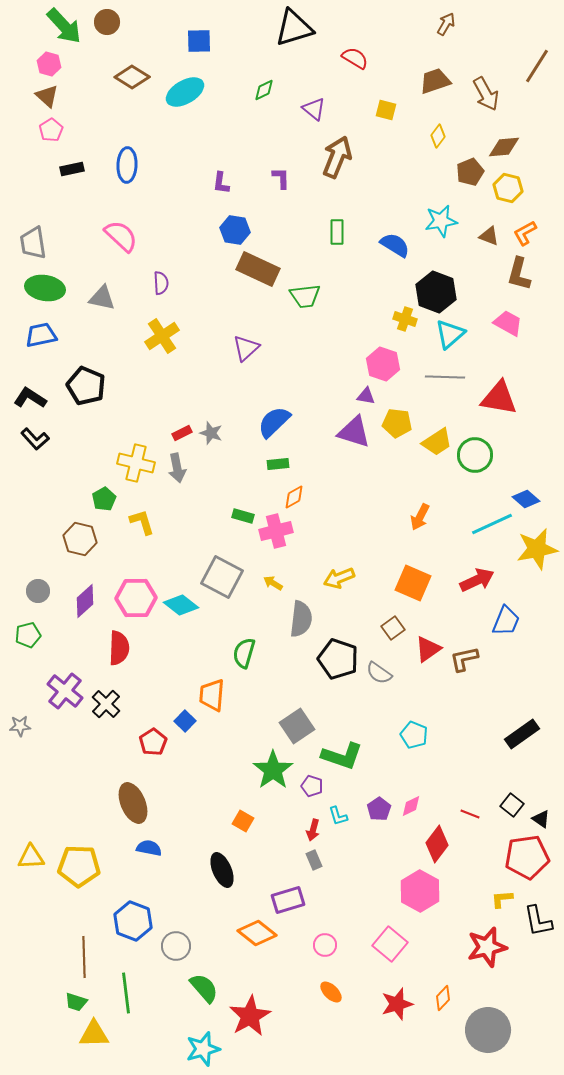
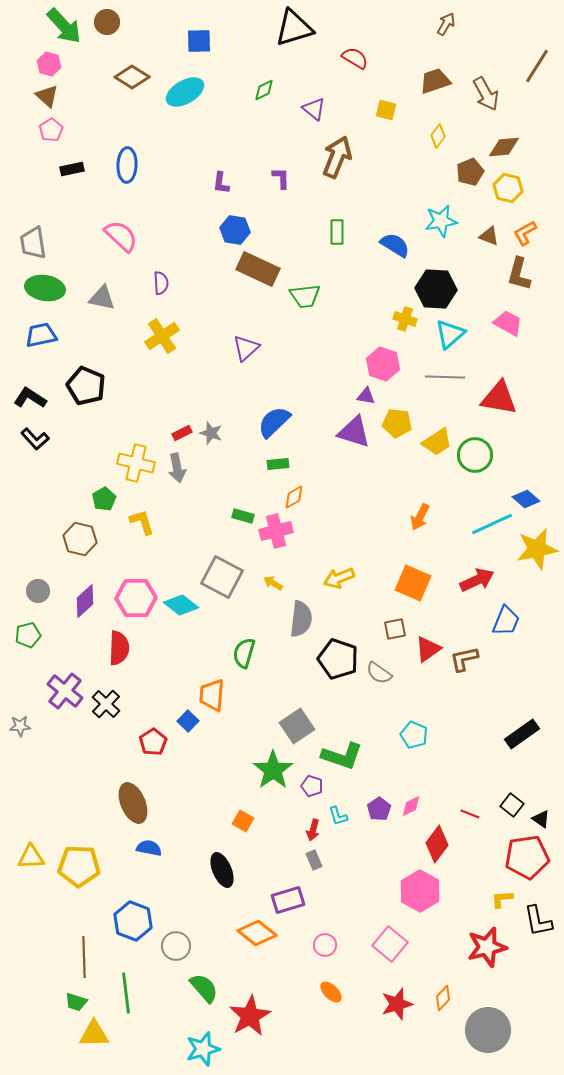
black hexagon at (436, 292): moved 3 px up; rotated 18 degrees counterclockwise
brown square at (393, 628): moved 2 px right, 1 px down; rotated 25 degrees clockwise
blue square at (185, 721): moved 3 px right
